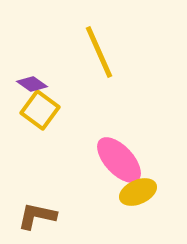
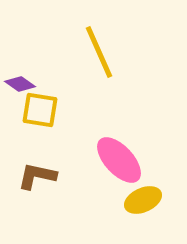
purple diamond: moved 12 px left
yellow square: rotated 27 degrees counterclockwise
yellow ellipse: moved 5 px right, 8 px down
brown L-shape: moved 40 px up
